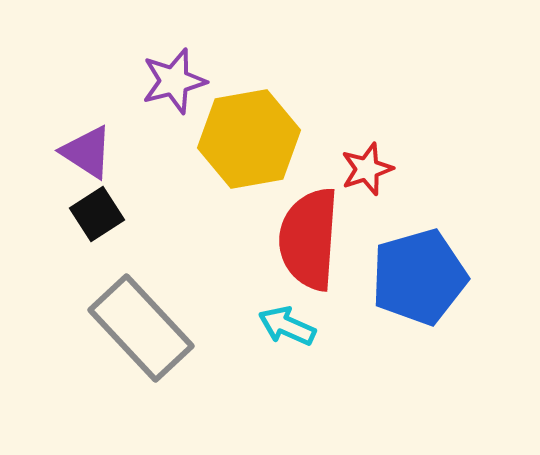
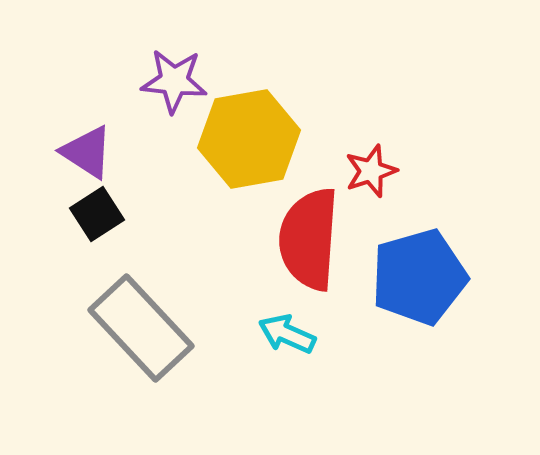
purple star: rotated 20 degrees clockwise
red star: moved 4 px right, 2 px down
cyan arrow: moved 8 px down
